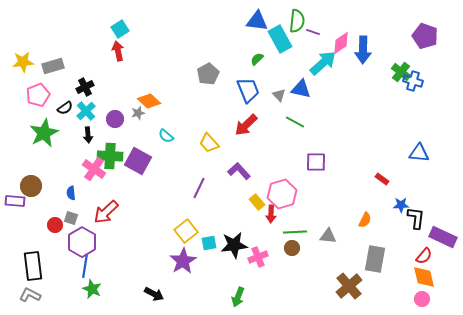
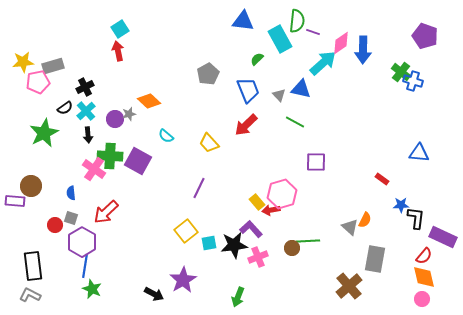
blue triangle at (257, 21): moved 14 px left
pink pentagon at (38, 95): moved 13 px up; rotated 10 degrees clockwise
gray star at (138, 113): moved 9 px left, 1 px down
purple L-shape at (239, 171): moved 12 px right, 58 px down
red arrow at (271, 214): moved 4 px up; rotated 78 degrees clockwise
green line at (295, 232): moved 13 px right, 9 px down
gray triangle at (328, 236): moved 22 px right, 9 px up; rotated 36 degrees clockwise
purple star at (183, 261): moved 19 px down
